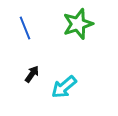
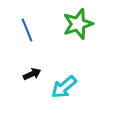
blue line: moved 2 px right, 2 px down
black arrow: rotated 30 degrees clockwise
